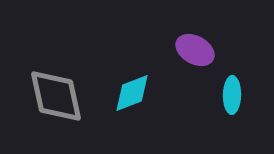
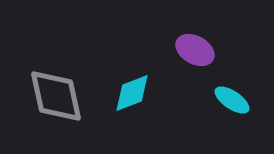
cyan ellipse: moved 5 px down; rotated 57 degrees counterclockwise
